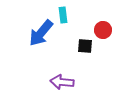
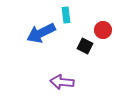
cyan rectangle: moved 3 px right
blue arrow: rotated 24 degrees clockwise
black square: rotated 21 degrees clockwise
